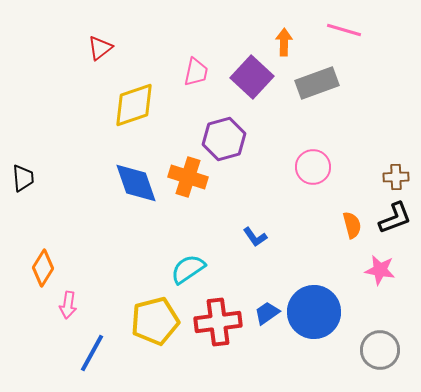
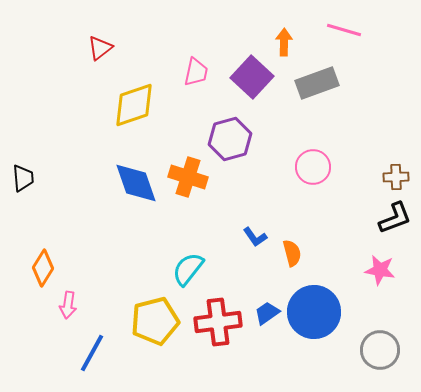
purple hexagon: moved 6 px right
orange semicircle: moved 60 px left, 28 px down
cyan semicircle: rotated 18 degrees counterclockwise
